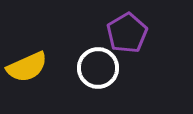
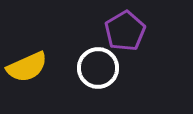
purple pentagon: moved 2 px left, 2 px up
